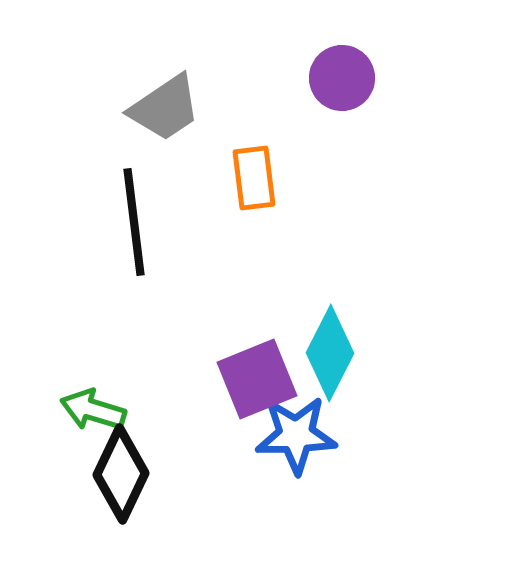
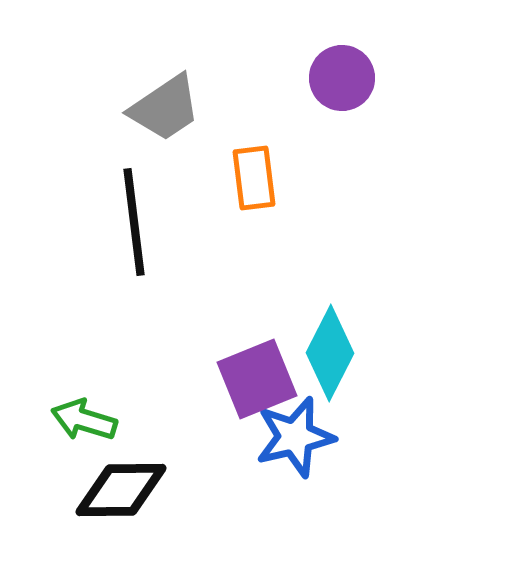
green arrow: moved 9 px left, 10 px down
blue star: moved 1 px left, 2 px down; rotated 12 degrees counterclockwise
black diamond: moved 16 px down; rotated 64 degrees clockwise
